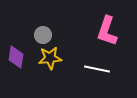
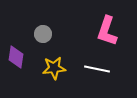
gray circle: moved 1 px up
yellow star: moved 4 px right, 10 px down
